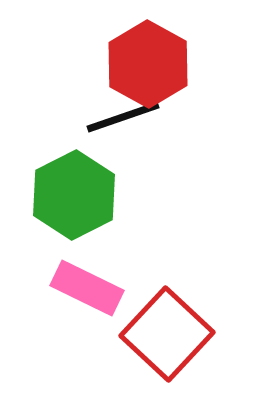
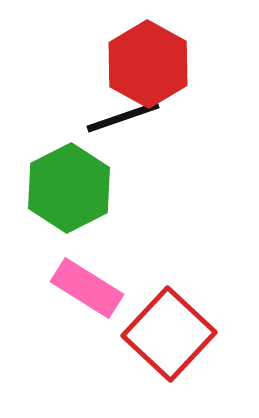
green hexagon: moved 5 px left, 7 px up
pink rectangle: rotated 6 degrees clockwise
red square: moved 2 px right
